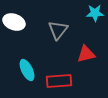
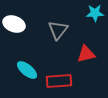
white ellipse: moved 2 px down
cyan ellipse: rotated 25 degrees counterclockwise
